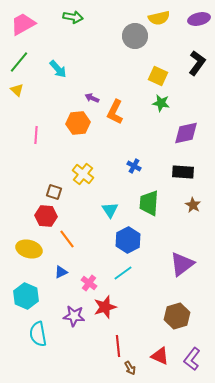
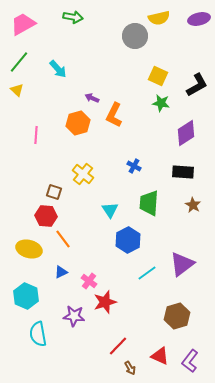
black L-shape: moved 22 px down; rotated 25 degrees clockwise
orange L-shape: moved 1 px left, 3 px down
orange hexagon: rotated 10 degrees counterclockwise
purple diamond: rotated 20 degrees counterclockwise
orange line: moved 4 px left
cyan line: moved 24 px right
pink cross: moved 2 px up
red star: moved 5 px up
red line: rotated 50 degrees clockwise
purple L-shape: moved 2 px left, 2 px down
